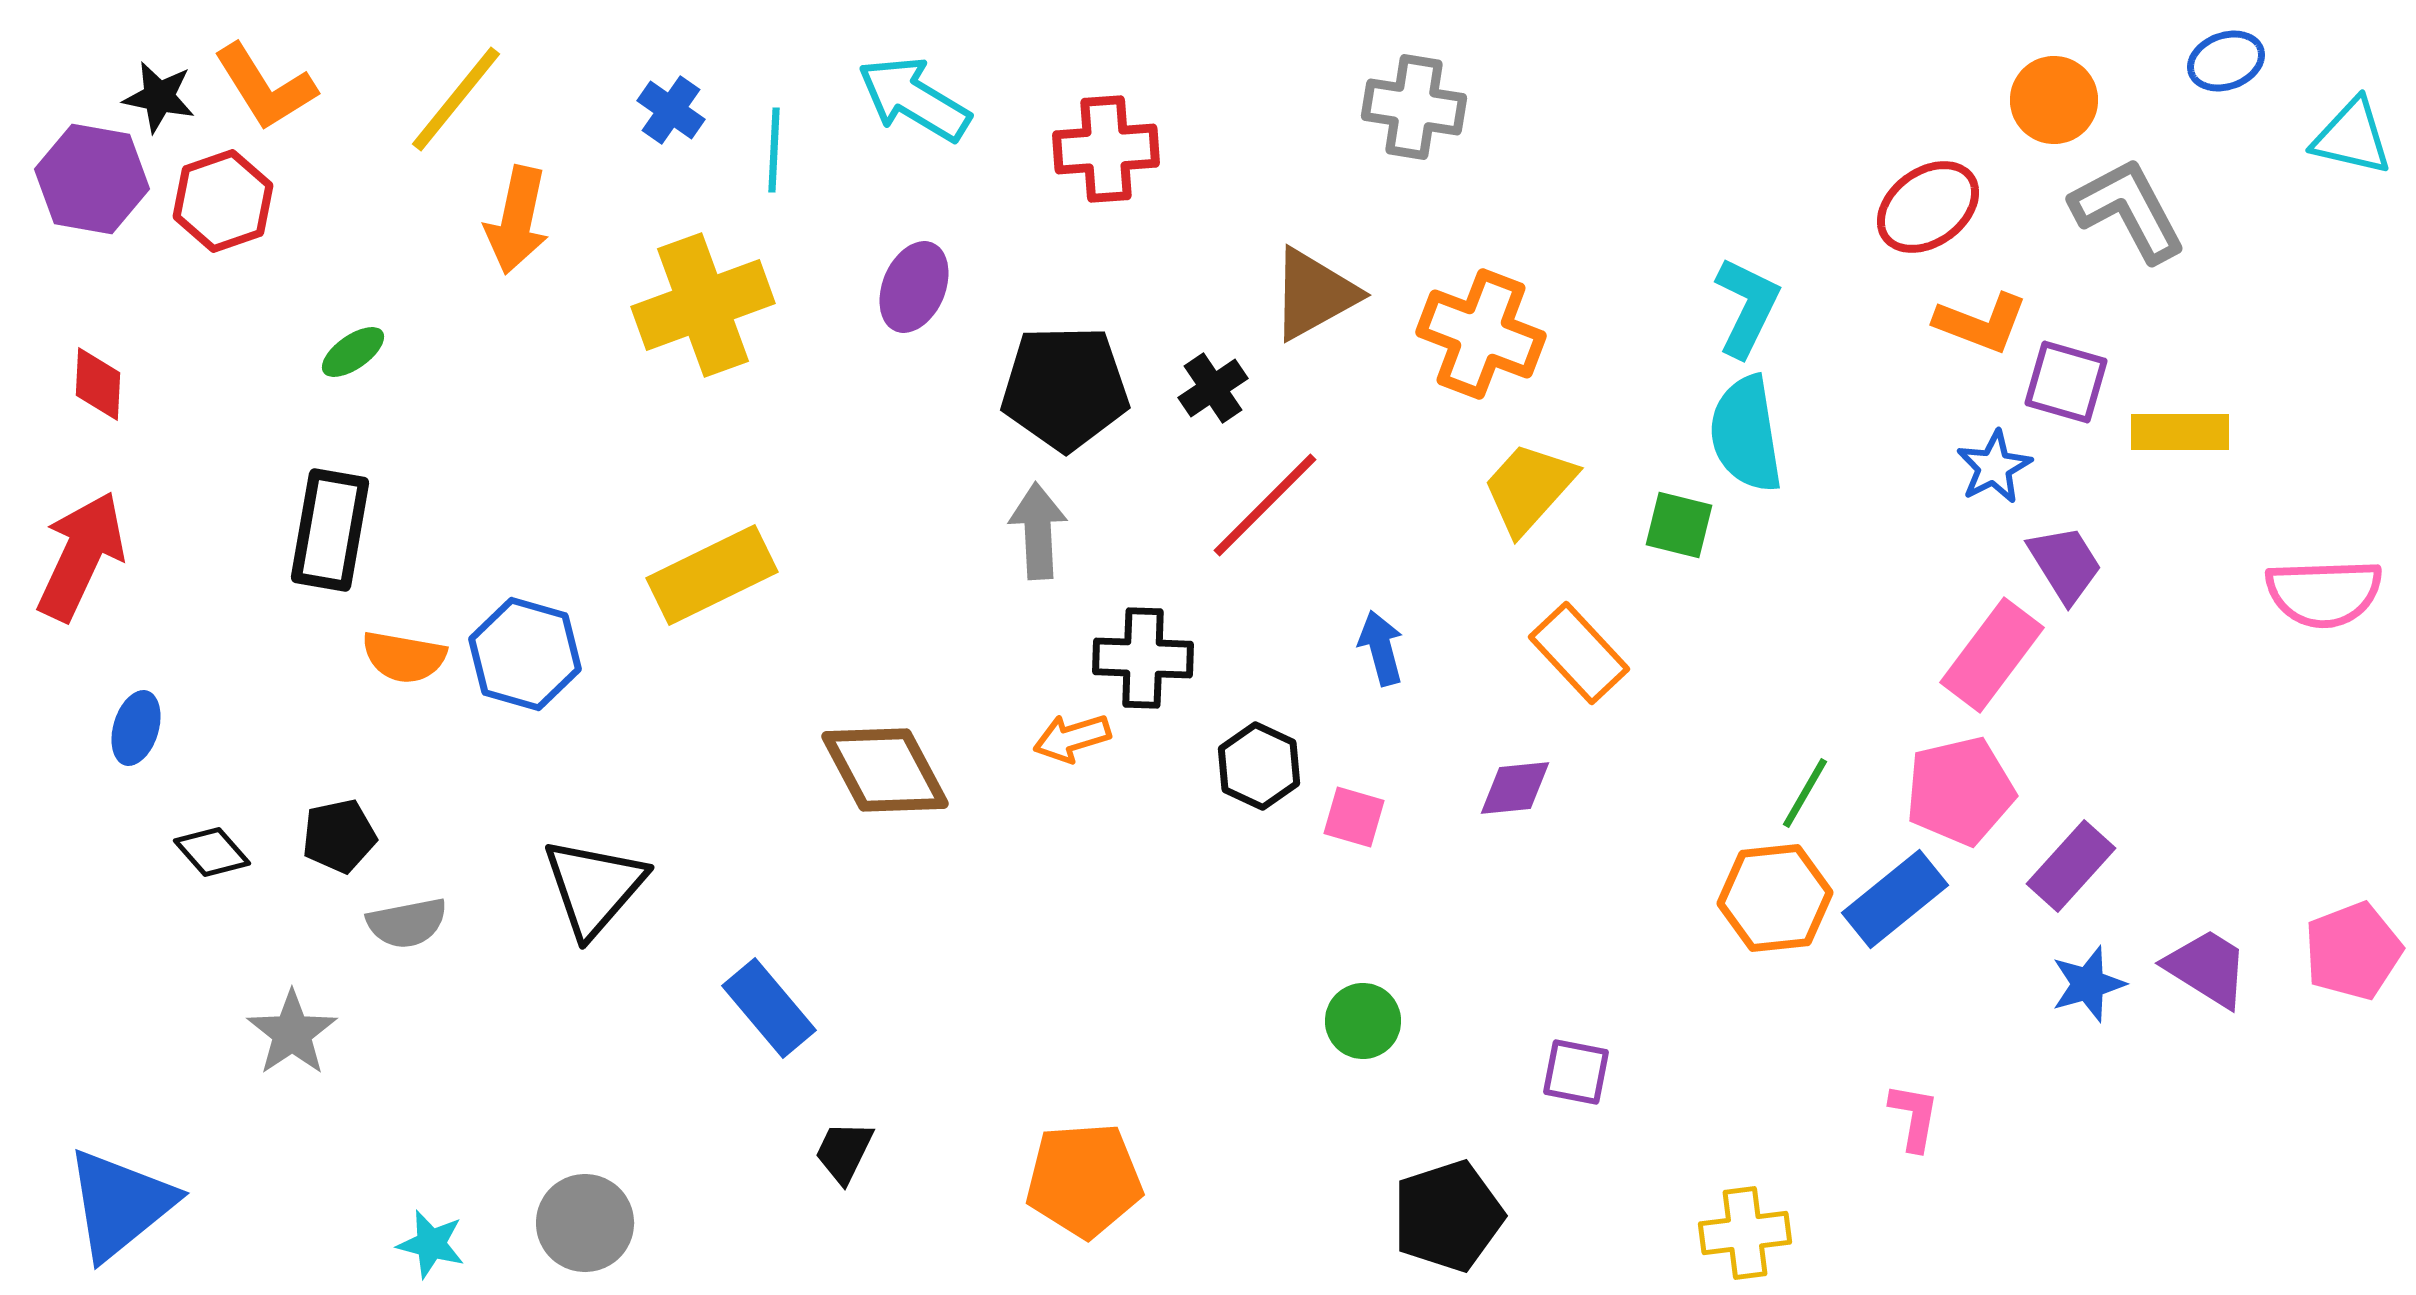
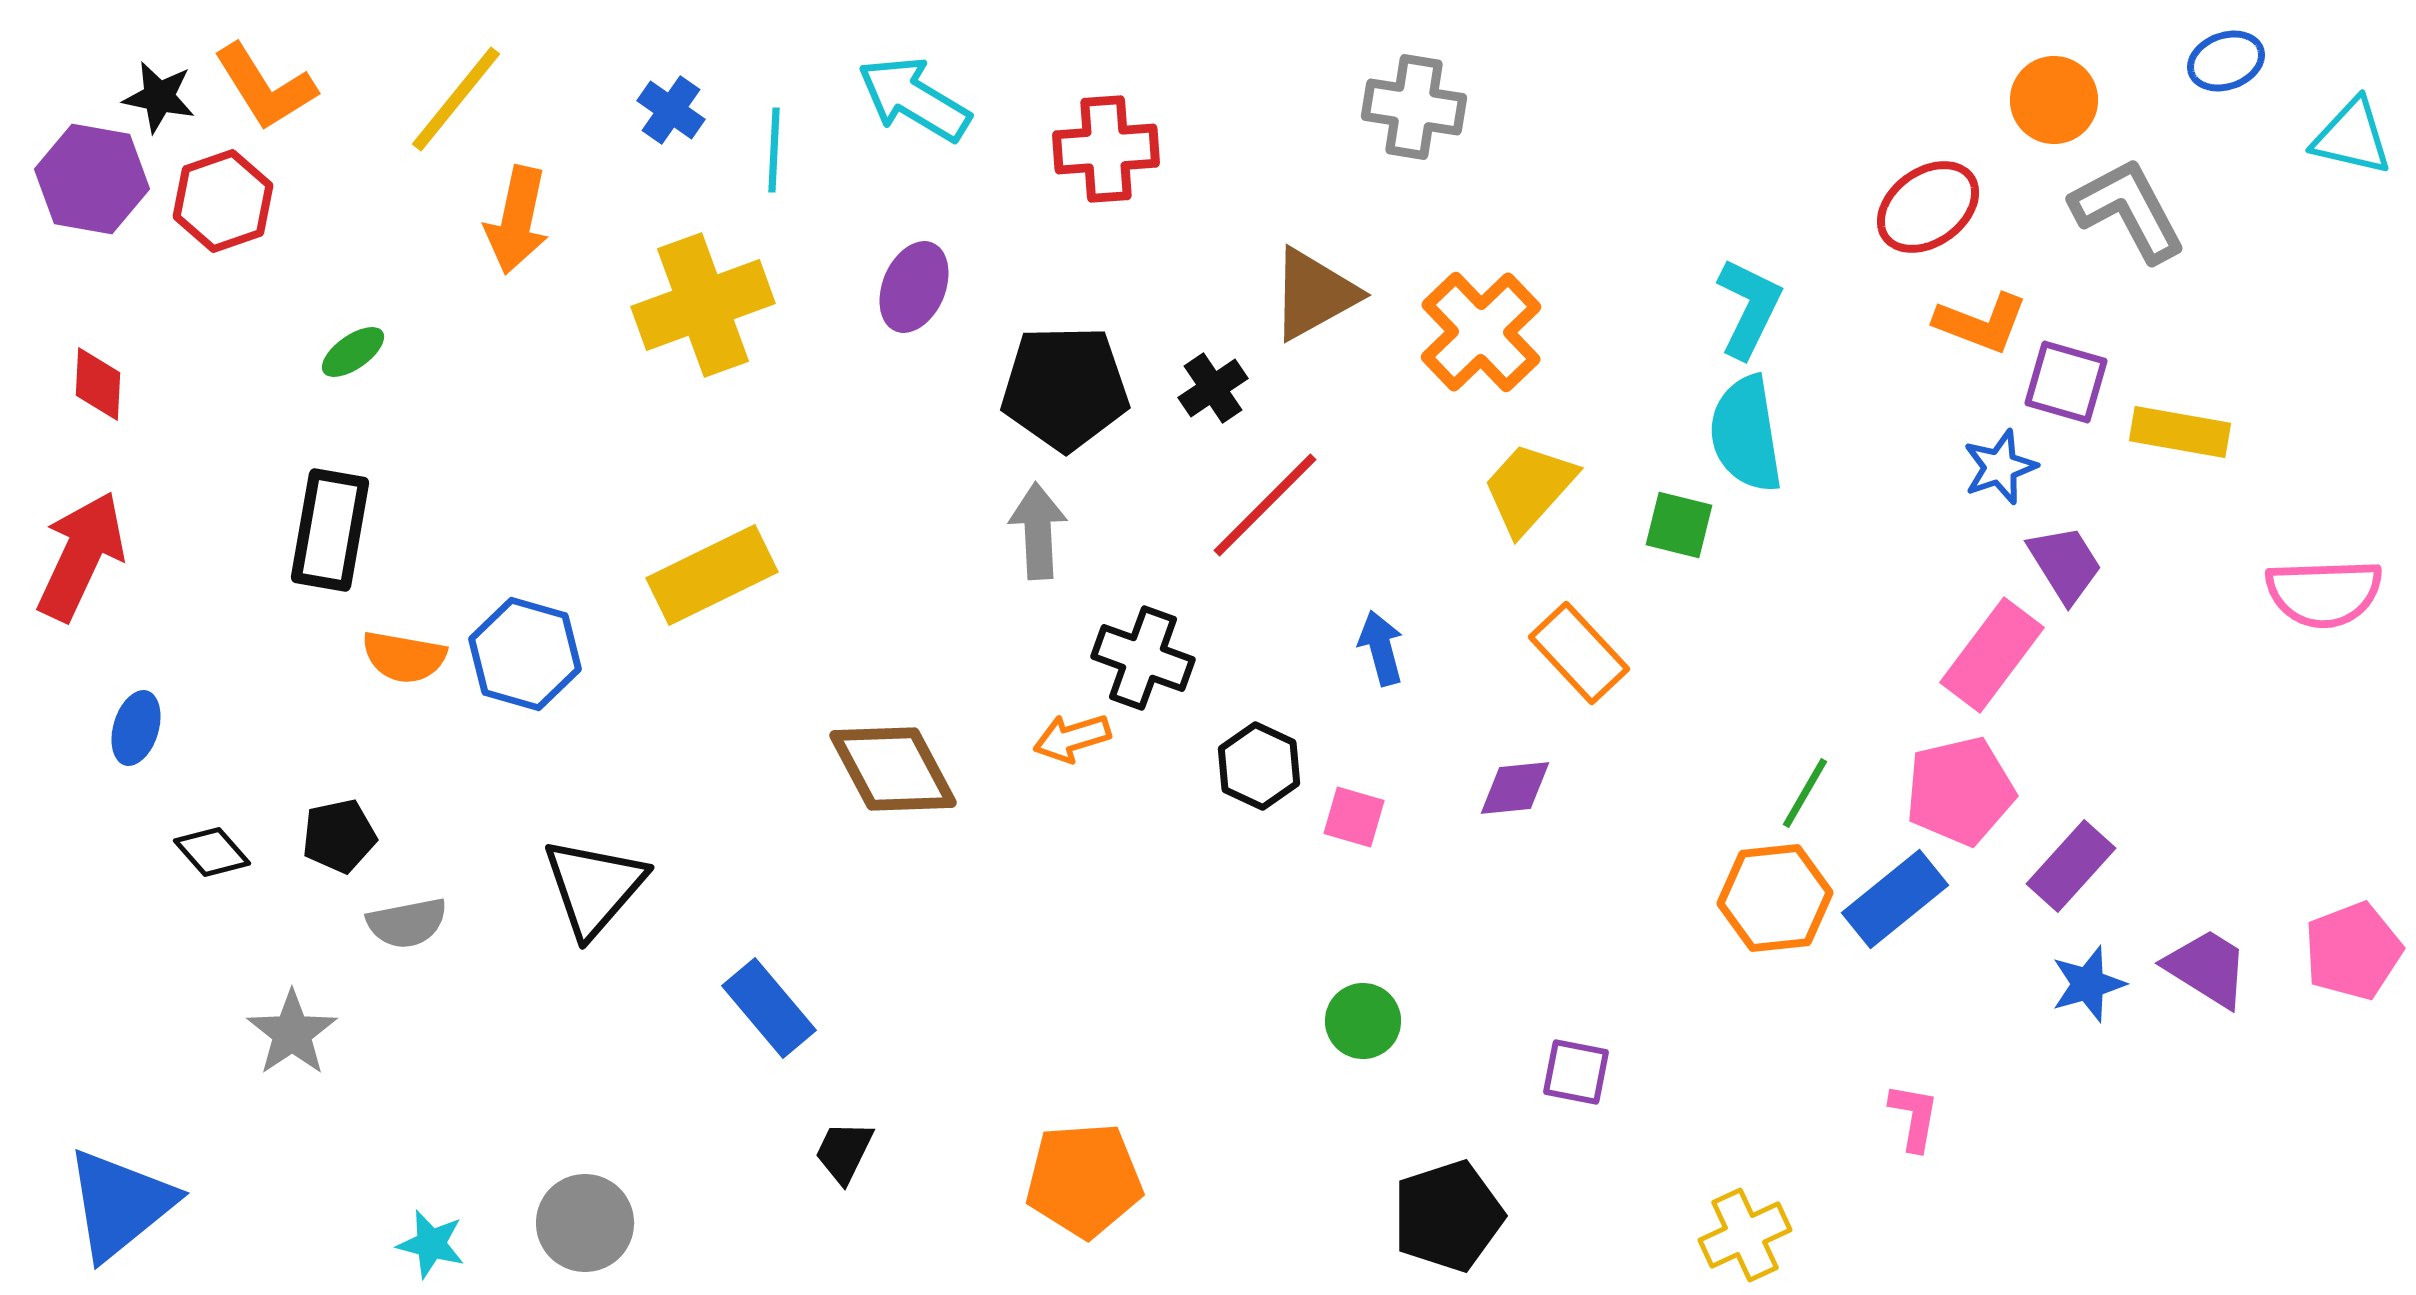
cyan L-shape at (1747, 307): moved 2 px right, 1 px down
orange cross at (1481, 334): moved 2 px up; rotated 25 degrees clockwise
yellow rectangle at (2180, 432): rotated 10 degrees clockwise
blue star at (1994, 467): moved 6 px right; rotated 8 degrees clockwise
black cross at (1143, 658): rotated 18 degrees clockwise
brown diamond at (885, 770): moved 8 px right, 1 px up
yellow cross at (1745, 1233): moved 2 px down; rotated 18 degrees counterclockwise
